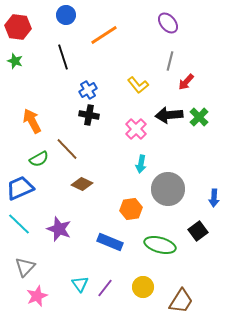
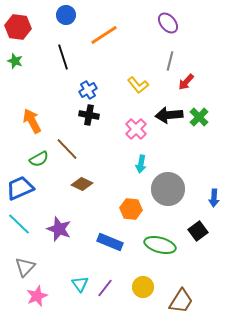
orange hexagon: rotated 15 degrees clockwise
